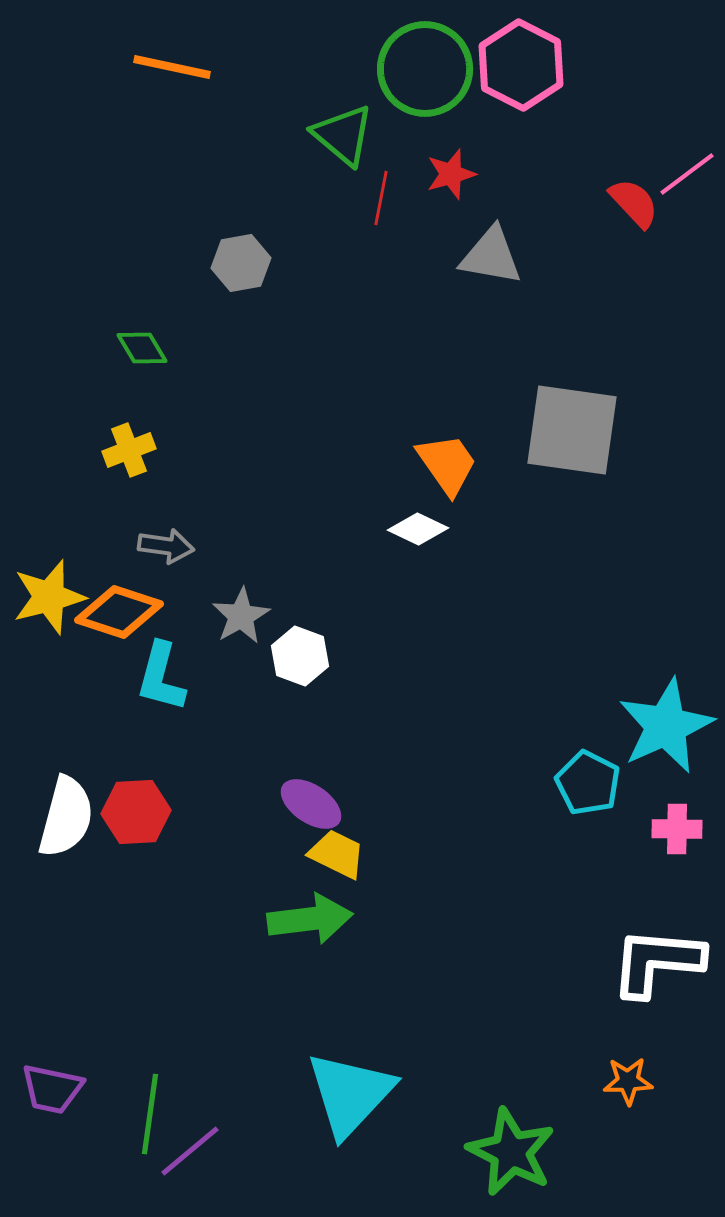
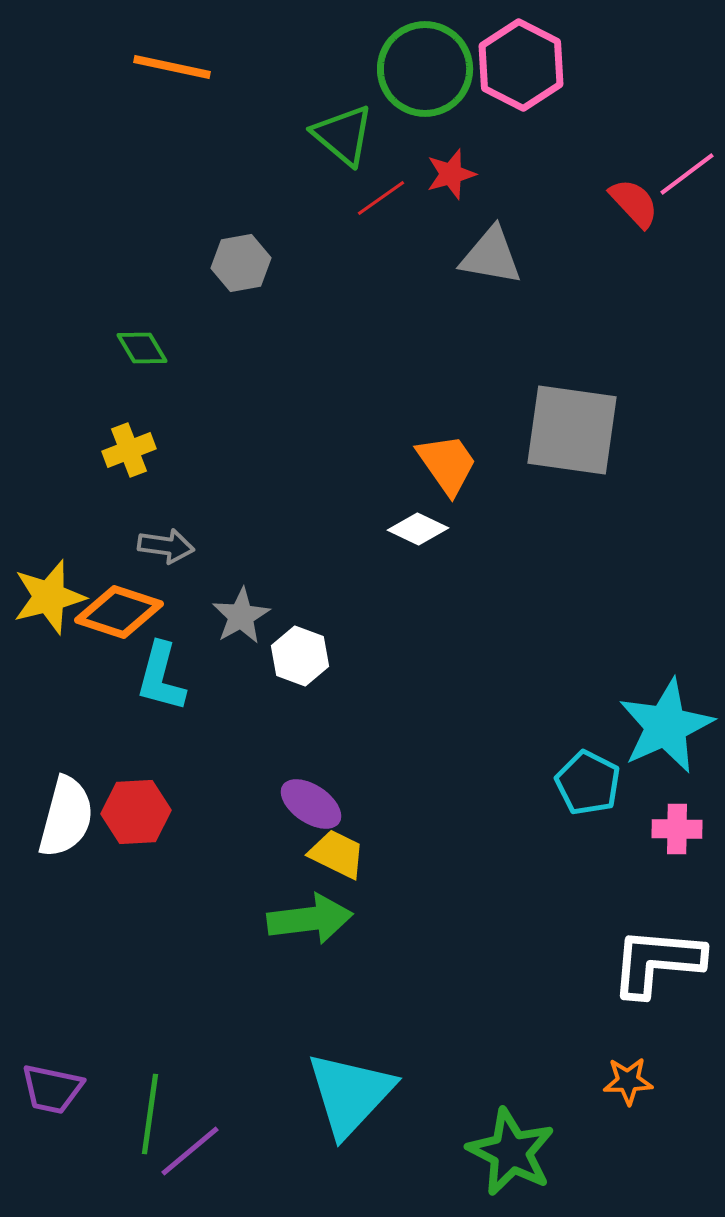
red line: rotated 44 degrees clockwise
